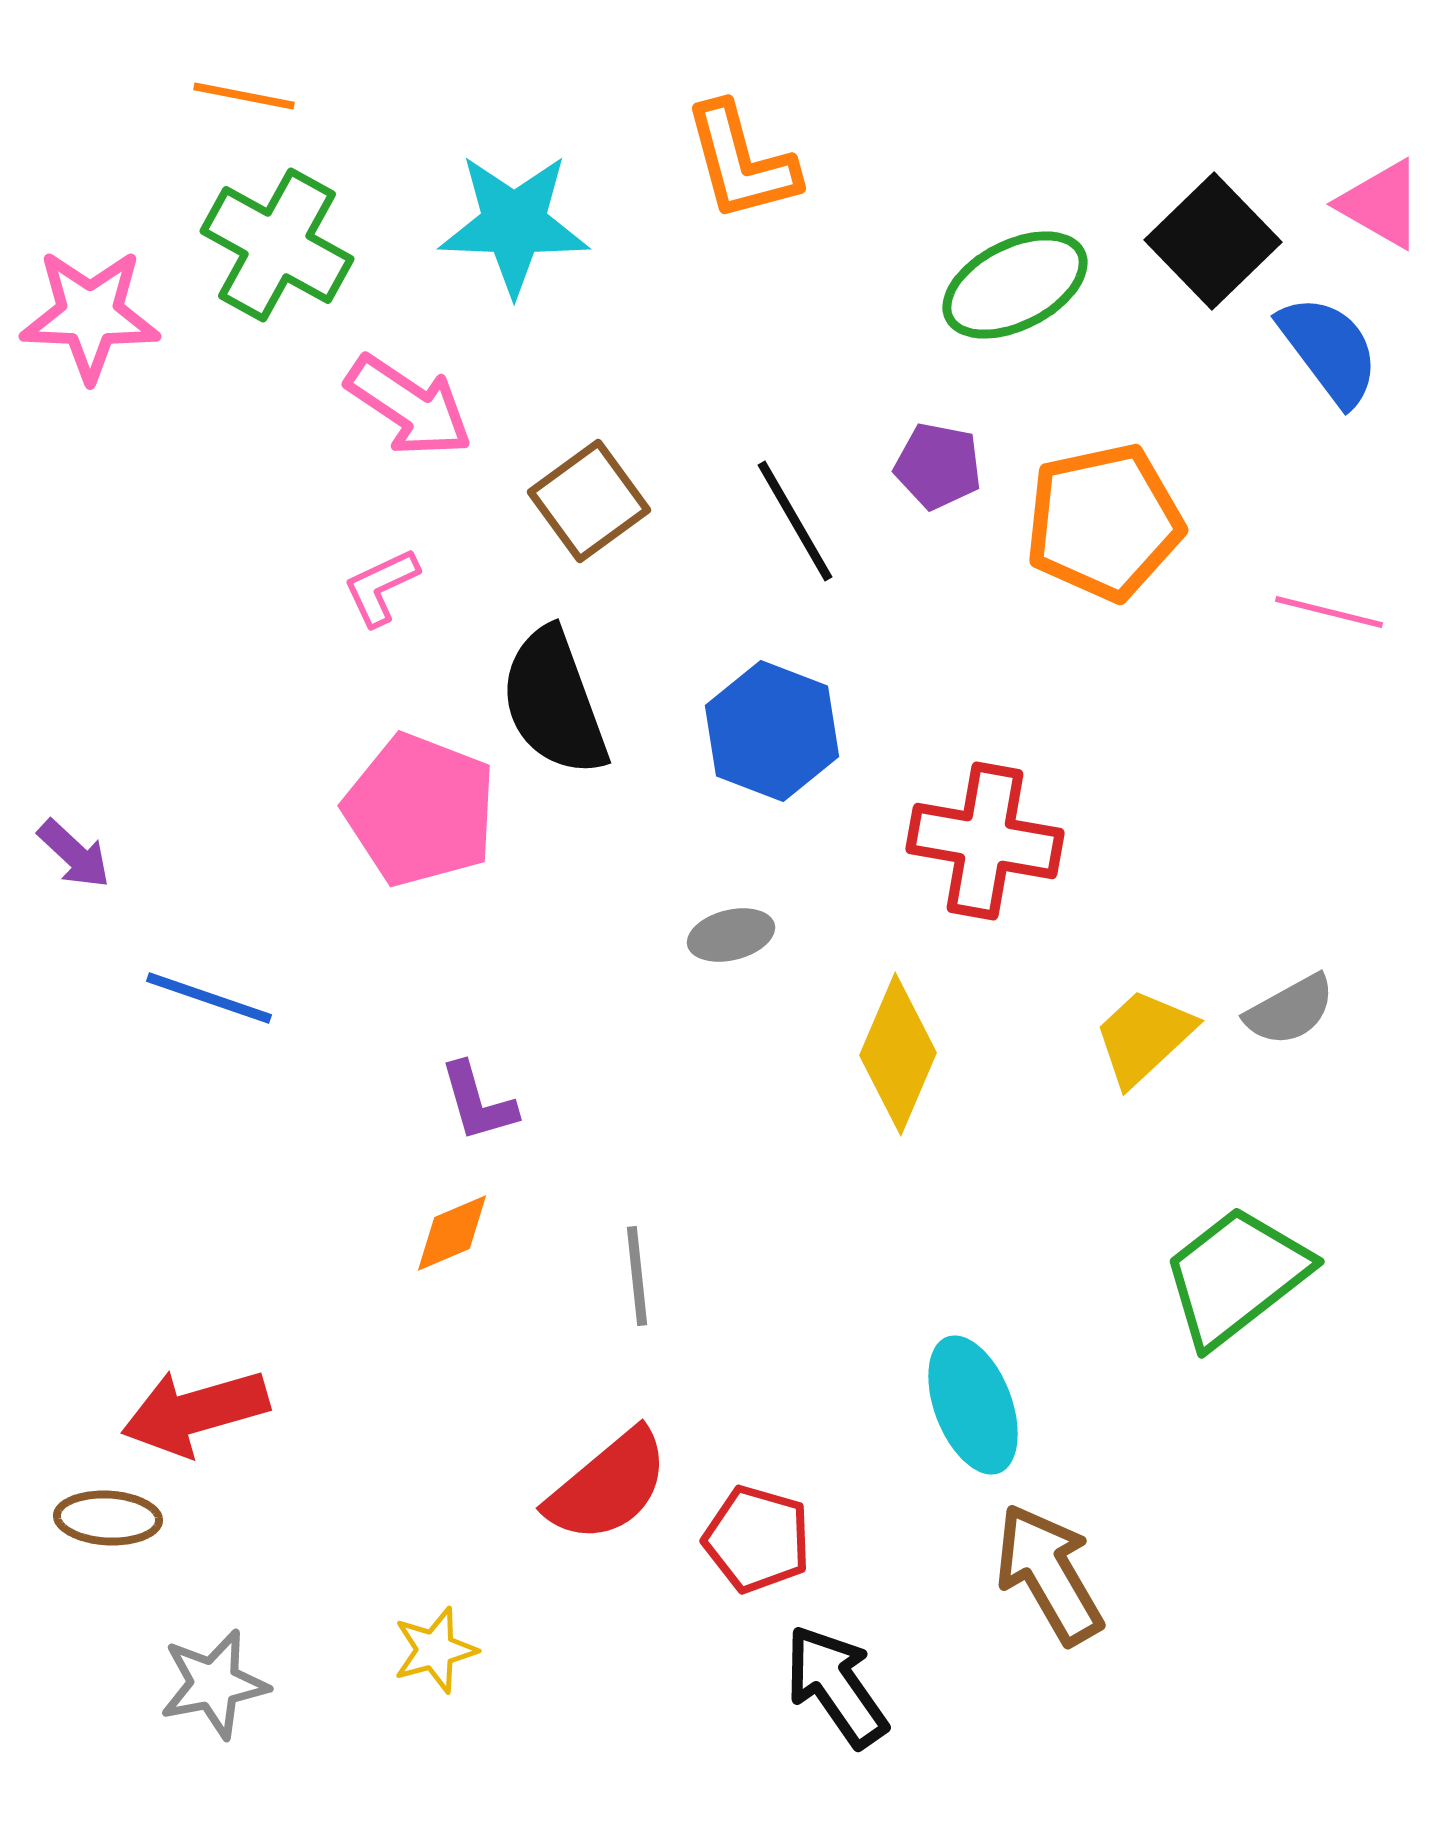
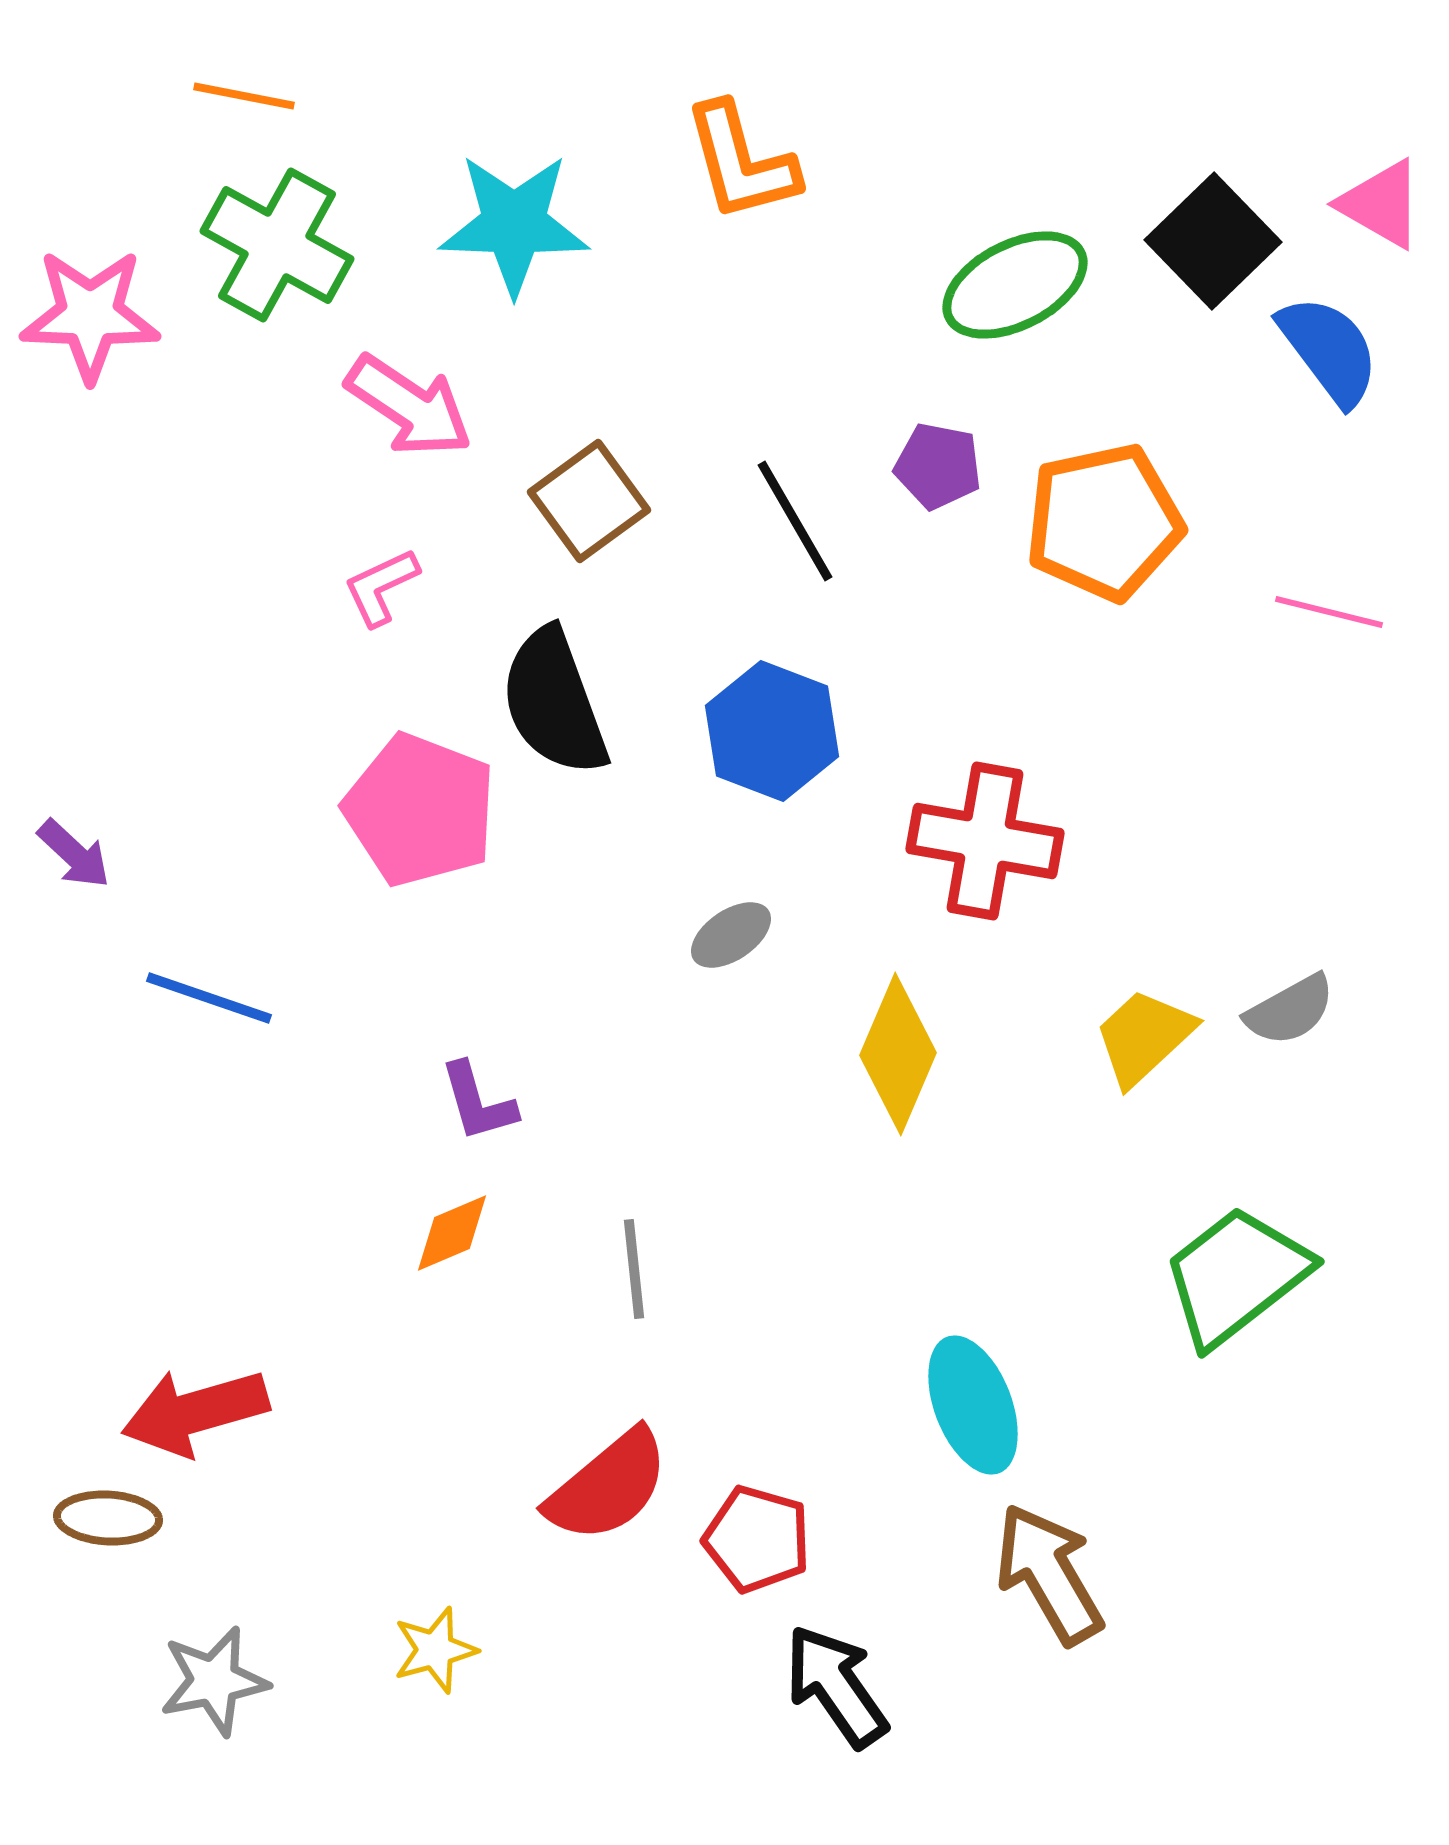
gray ellipse: rotated 20 degrees counterclockwise
gray line: moved 3 px left, 7 px up
gray star: moved 3 px up
